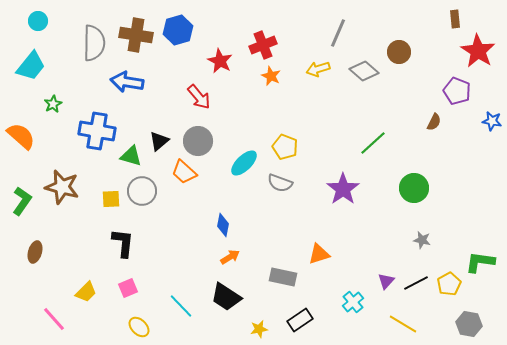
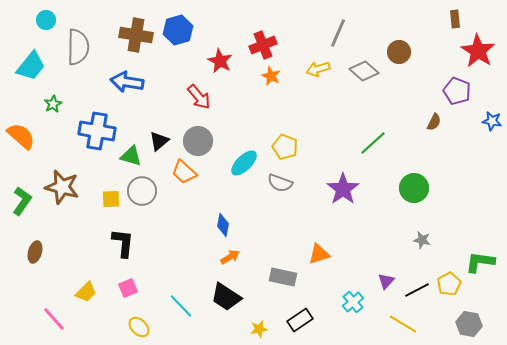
cyan circle at (38, 21): moved 8 px right, 1 px up
gray semicircle at (94, 43): moved 16 px left, 4 px down
black line at (416, 283): moved 1 px right, 7 px down
